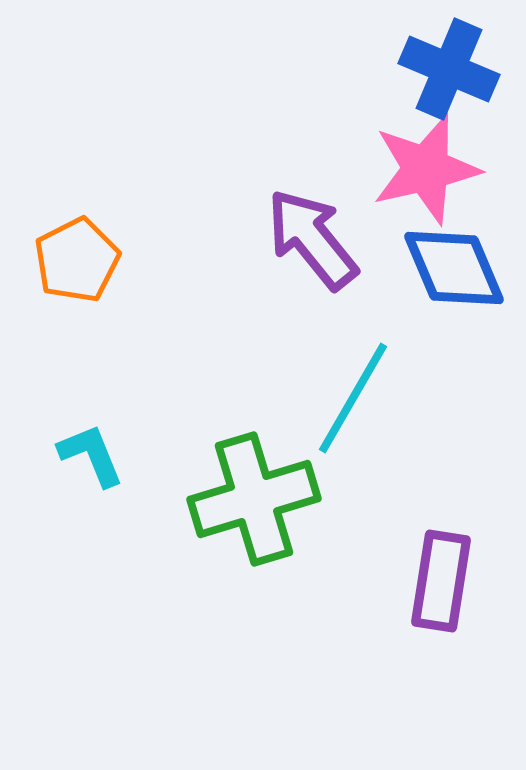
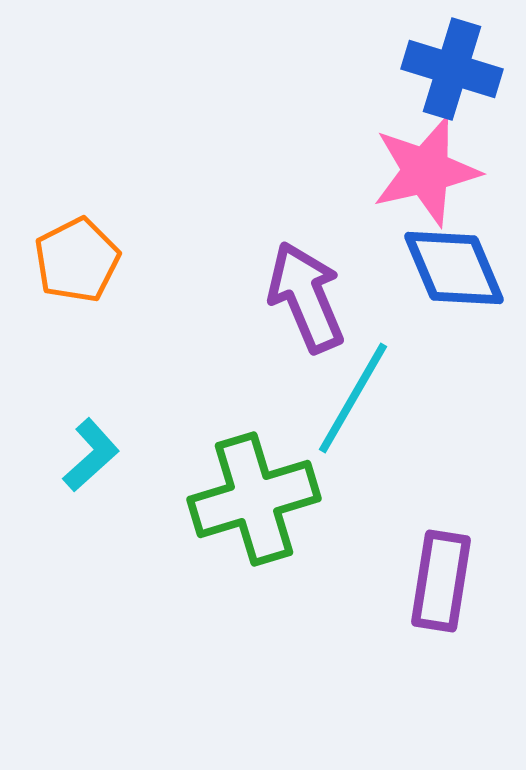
blue cross: moved 3 px right; rotated 6 degrees counterclockwise
pink star: moved 2 px down
purple arrow: moved 6 px left, 58 px down; rotated 16 degrees clockwise
cyan L-shape: rotated 70 degrees clockwise
